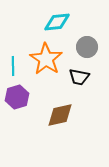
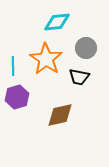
gray circle: moved 1 px left, 1 px down
